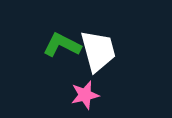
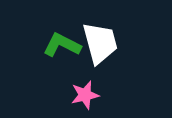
white trapezoid: moved 2 px right, 8 px up
